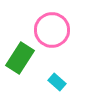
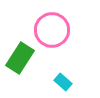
cyan rectangle: moved 6 px right
